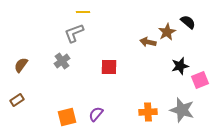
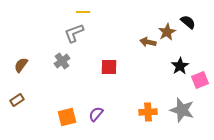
black star: rotated 18 degrees counterclockwise
